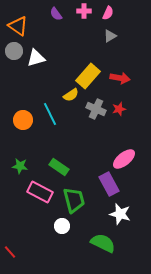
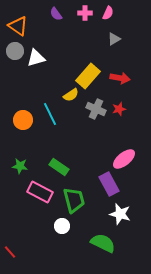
pink cross: moved 1 px right, 2 px down
gray triangle: moved 4 px right, 3 px down
gray circle: moved 1 px right
